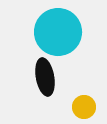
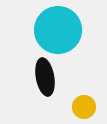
cyan circle: moved 2 px up
